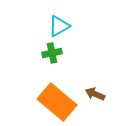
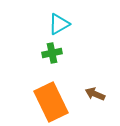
cyan triangle: moved 2 px up
orange rectangle: moved 6 px left; rotated 24 degrees clockwise
